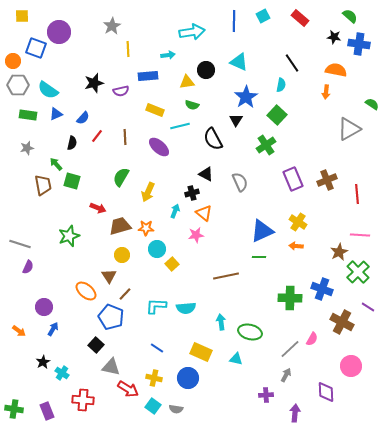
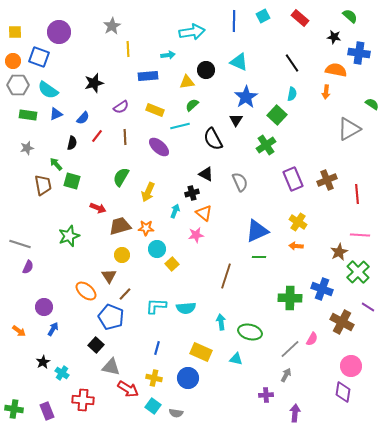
yellow square at (22, 16): moved 7 px left, 16 px down
blue cross at (359, 44): moved 9 px down
blue square at (36, 48): moved 3 px right, 9 px down
cyan semicircle at (281, 85): moved 11 px right, 9 px down
purple semicircle at (121, 91): moved 16 px down; rotated 21 degrees counterclockwise
green semicircle at (192, 105): rotated 120 degrees clockwise
blue triangle at (262, 231): moved 5 px left
brown line at (226, 276): rotated 60 degrees counterclockwise
blue line at (157, 348): rotated 72 degrees clockwise
purple diamond at (326, 392): moved 17 px right; rotated 10 degrees clockwise
gray semicircle at (176, 409): moved 4 px down
